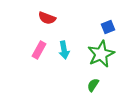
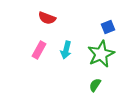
cyan arrow: moved 2 px right; rotated 24 degrees clockwise
green semicircle: moved 2 px right
